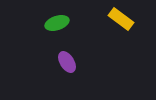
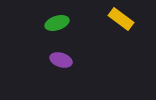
purple ellipse: moved 6 px left, 2 px up; rotated 40 degrees counterclockwise
